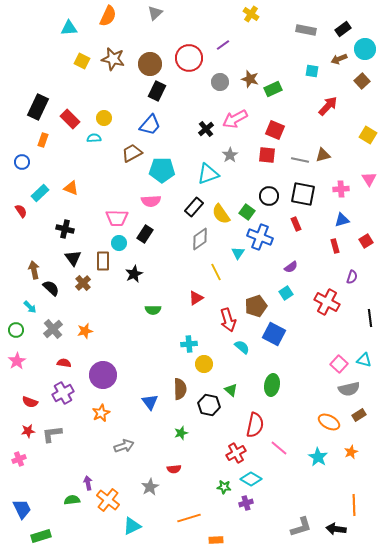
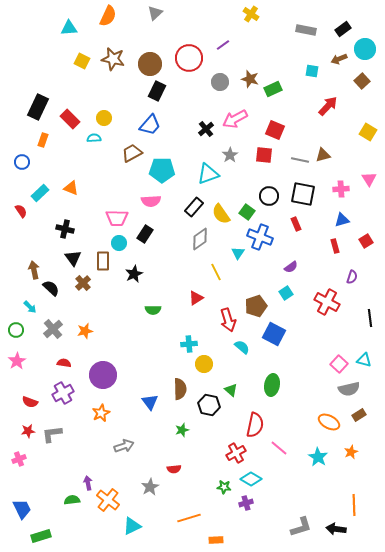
yellow square at (368, 135): moved 3 px up
red square at (267, 155): moved 3 px left
green star at (181, 433): moved 1 px right, 3 px up
